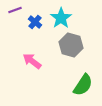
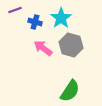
blue cross: rotated 24 degrees counterclockwise
pink arrow: moved 11 px right, 13 px up
green semicircle: moved 13 px left, 6 px down
